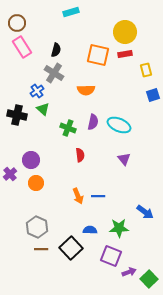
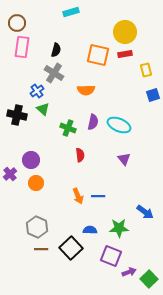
pink rectangle: rotated 40 degrees clockwise
